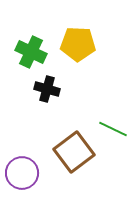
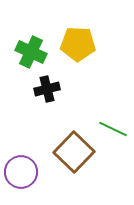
black cross: rotated 30 degrees counterclockwise
brown square: rotated 9 degrees counterclockwise
purple circle: moved 1 px left, 1 px up
